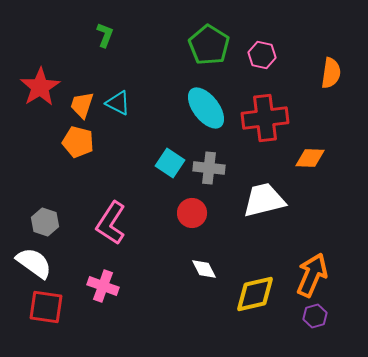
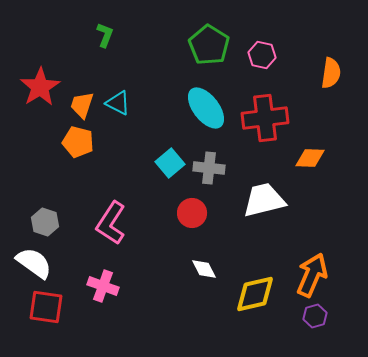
cyan square: rotated 16 degrees clockwise
